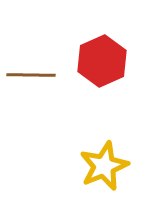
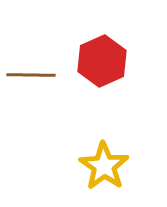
yellow star: rotated 15 degrees counterclockwise
